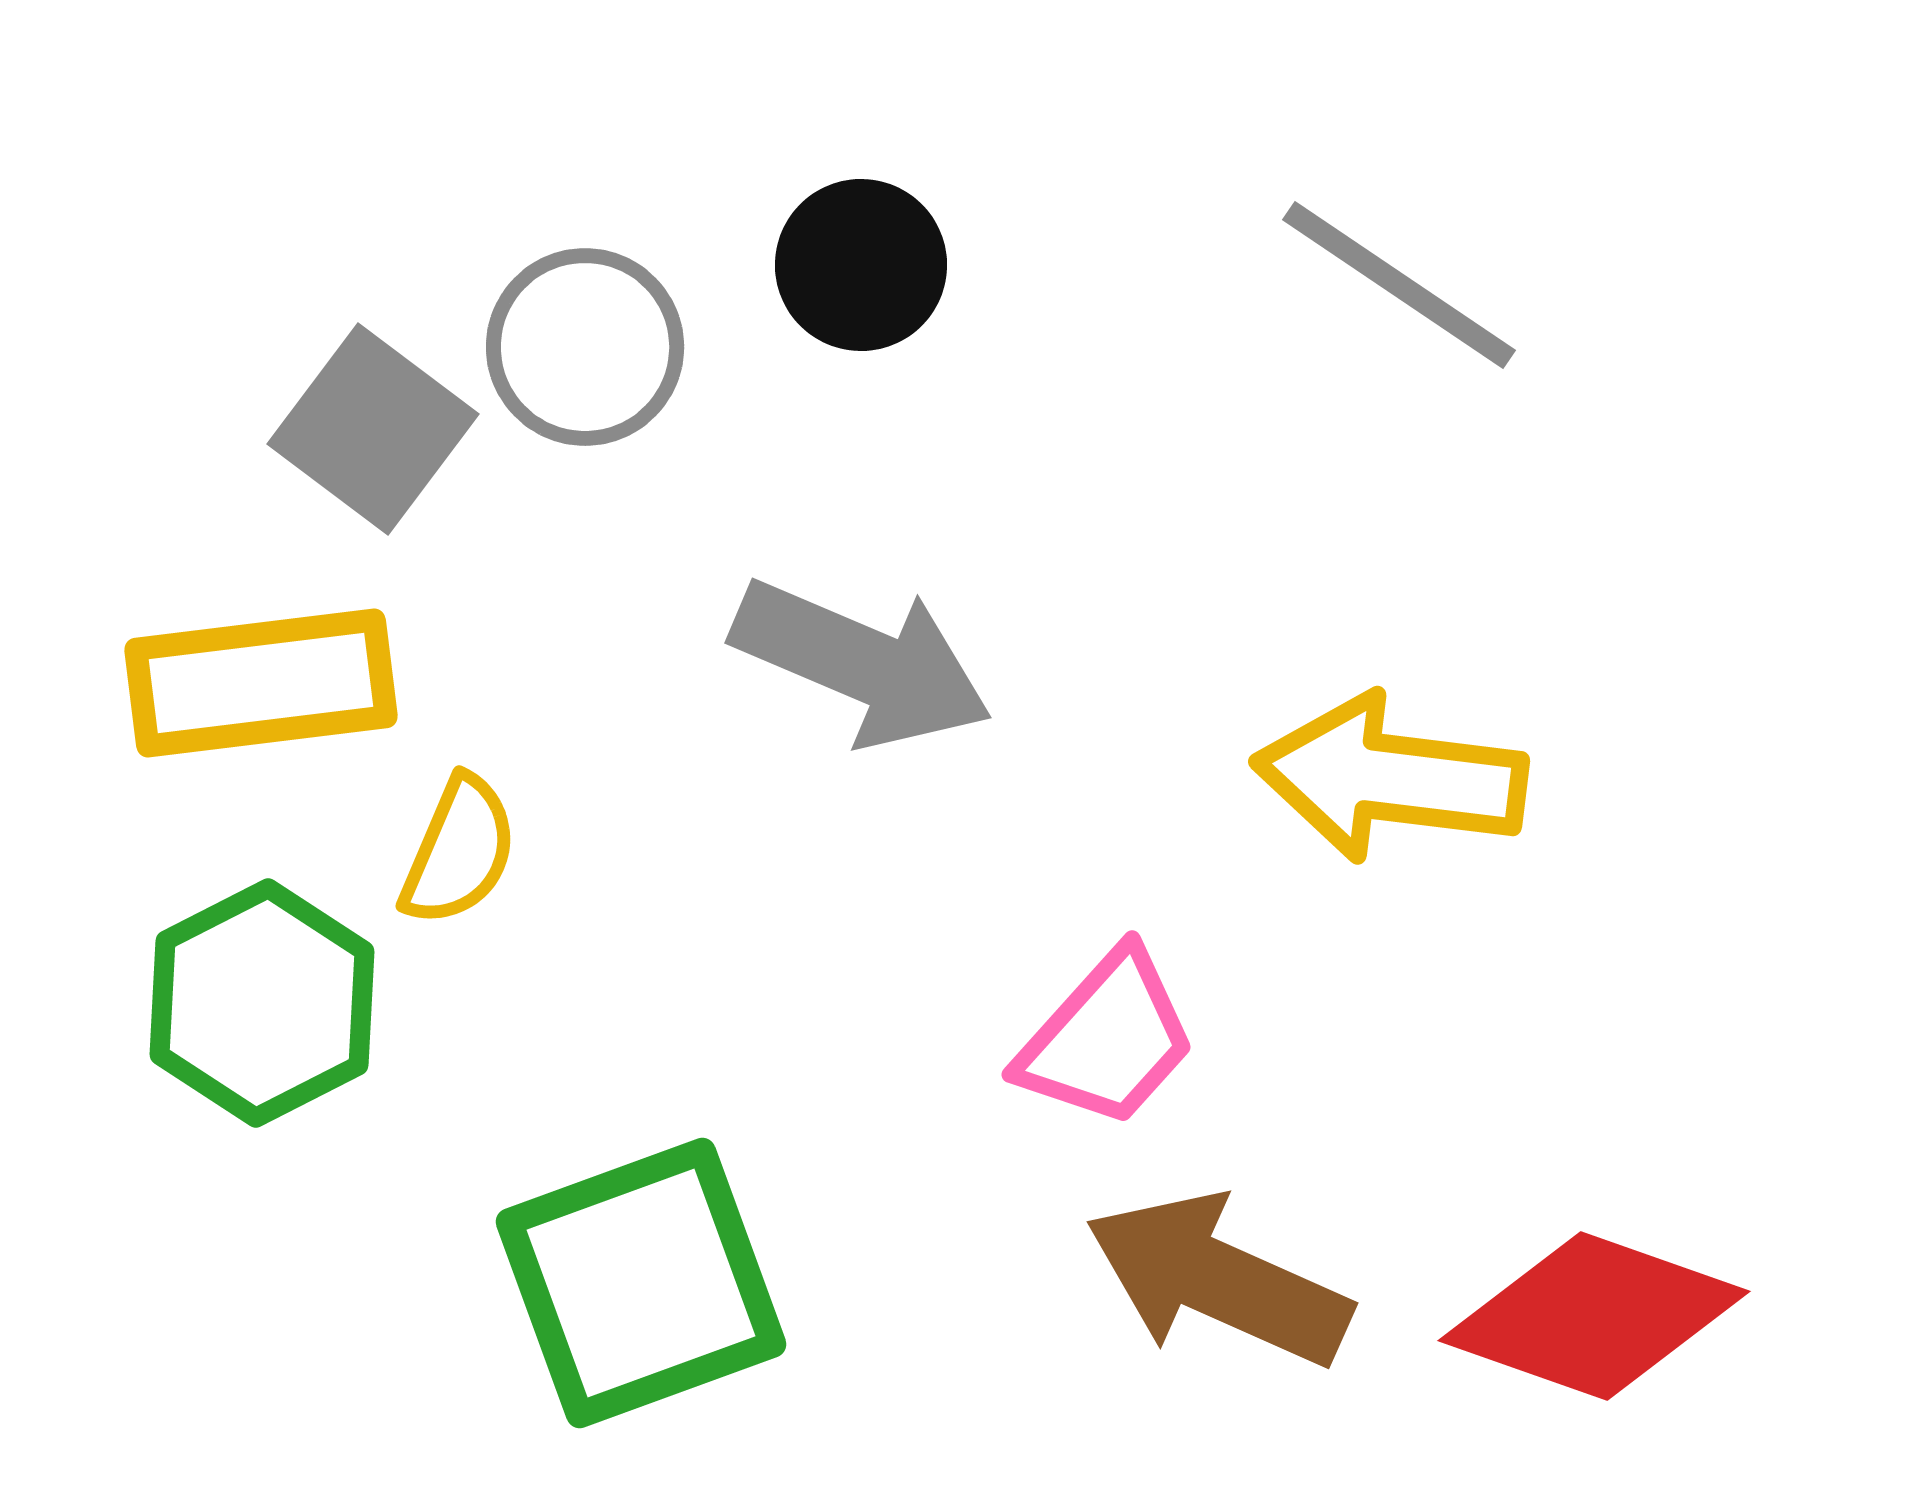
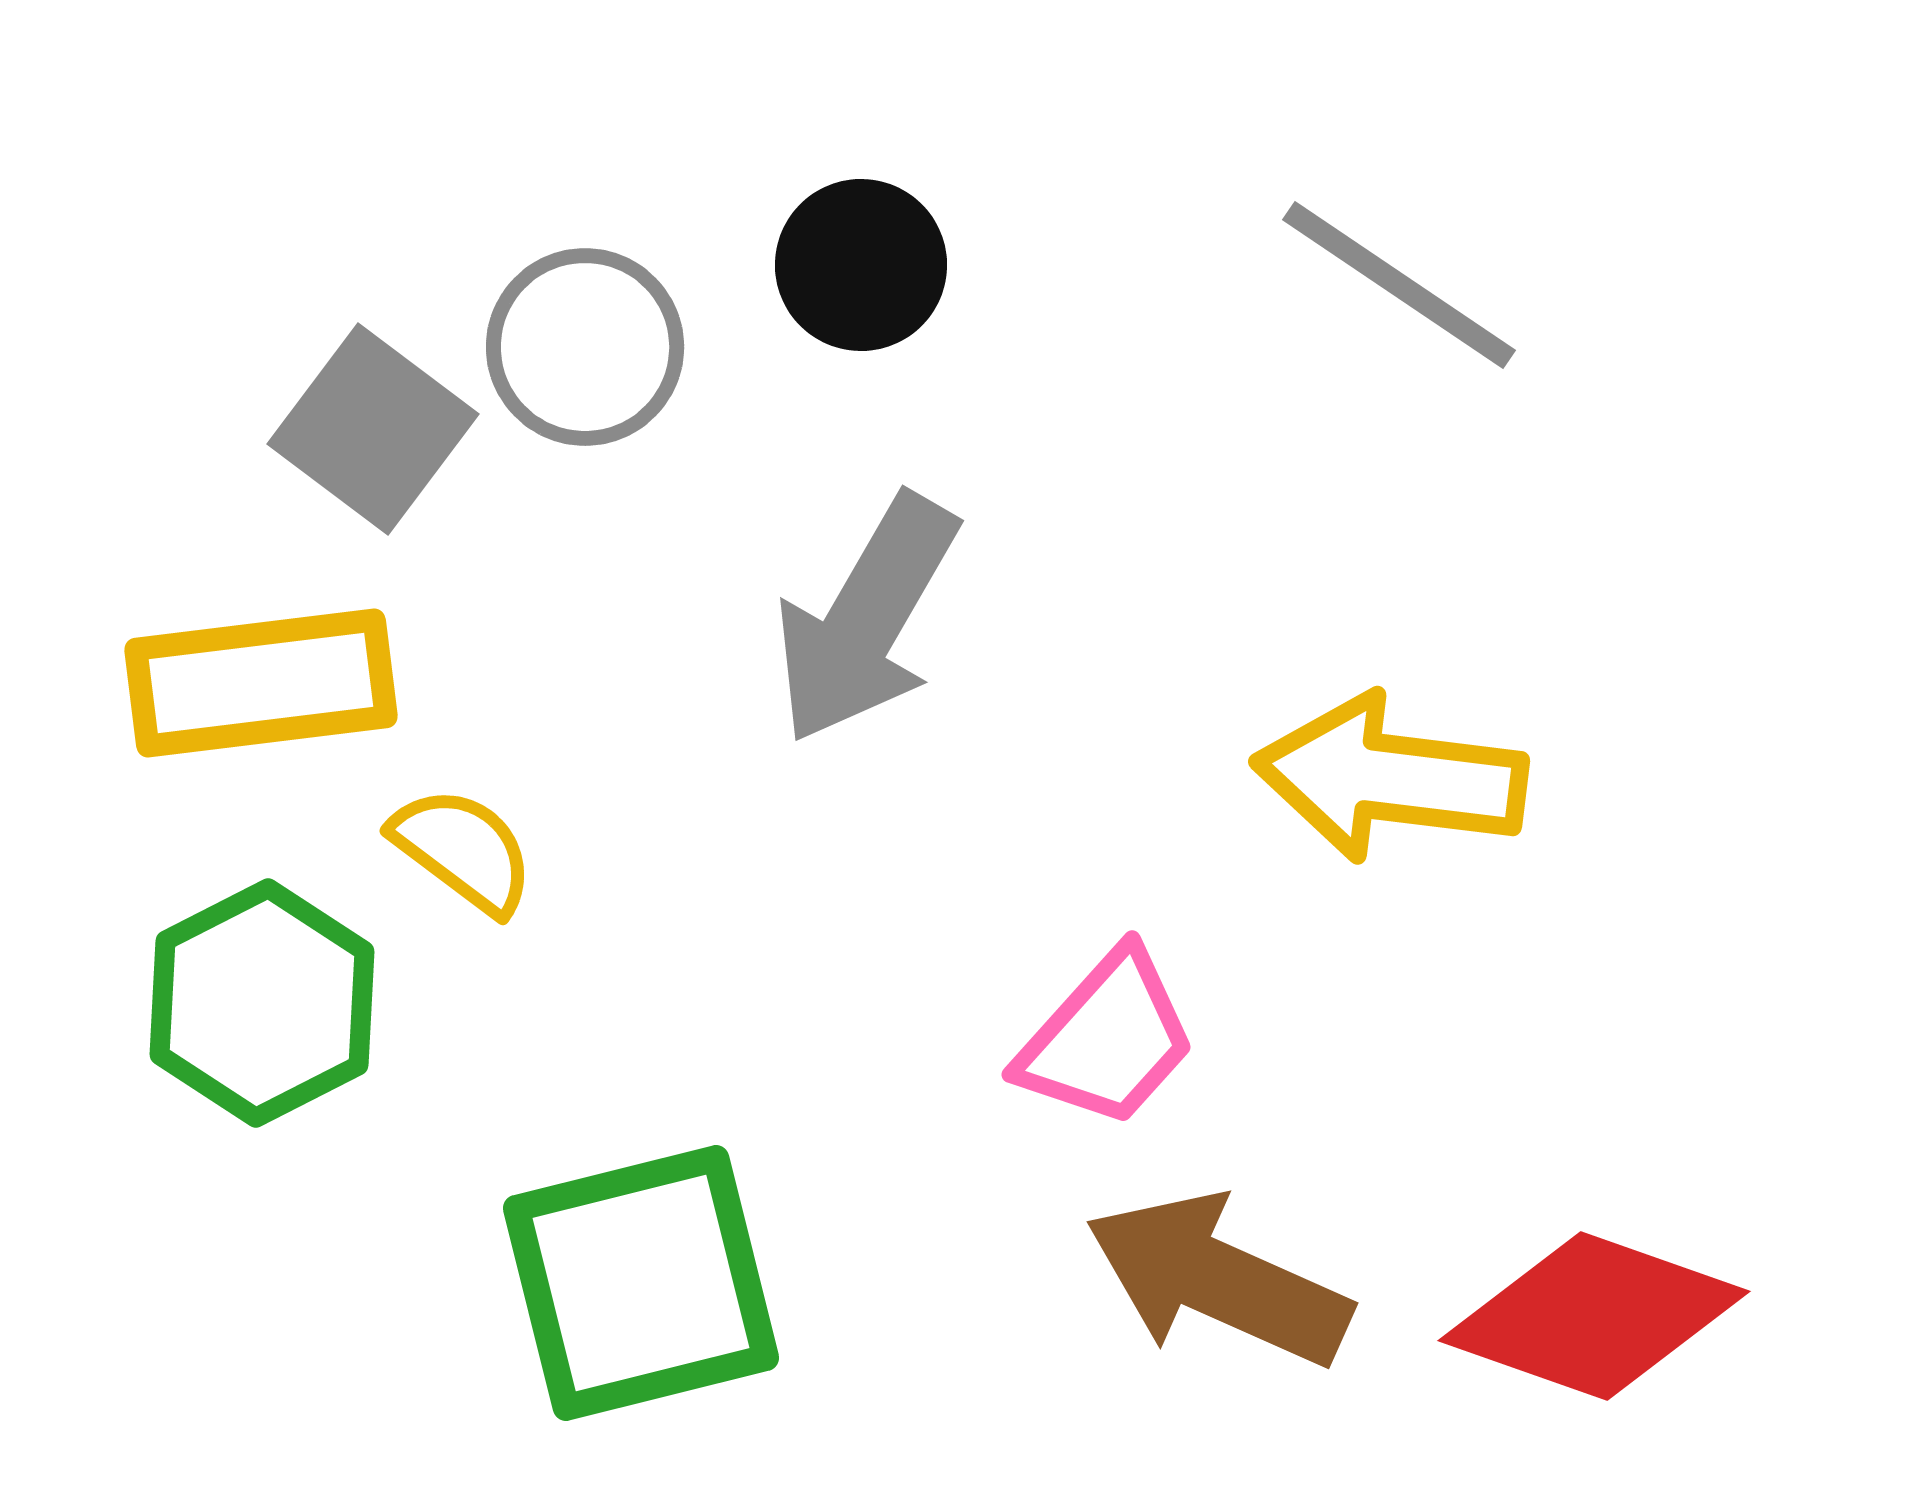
gray arrow: moved 4 px right, 44 px up; rotated 97 degrees clockwise
yellow semicircle: moved 4 px right, 1 px up; rotated 76 degrees counterclockwise
green square: rotated 6 degrees clockwise
